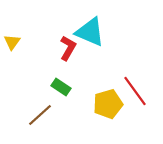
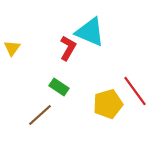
yellow triangle: moved 6 px down
green rectangle: moved 2 px left
